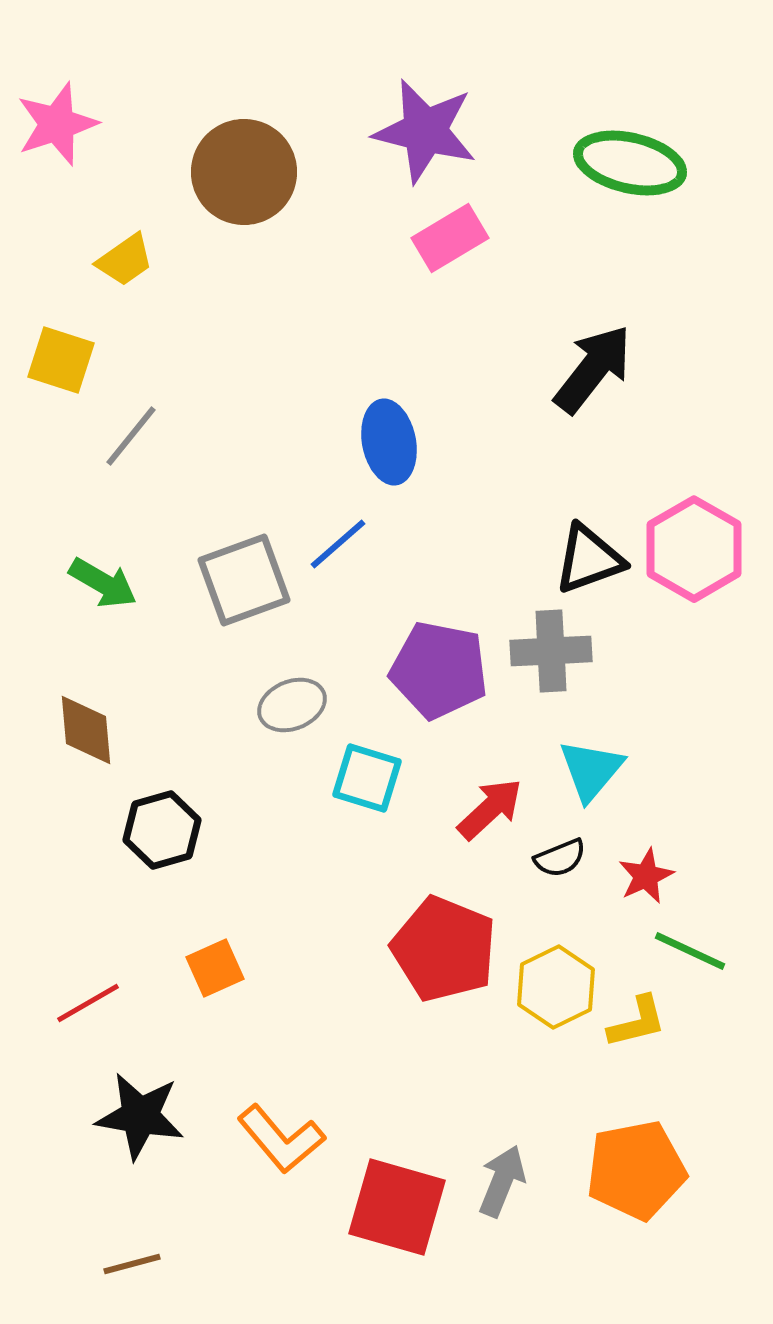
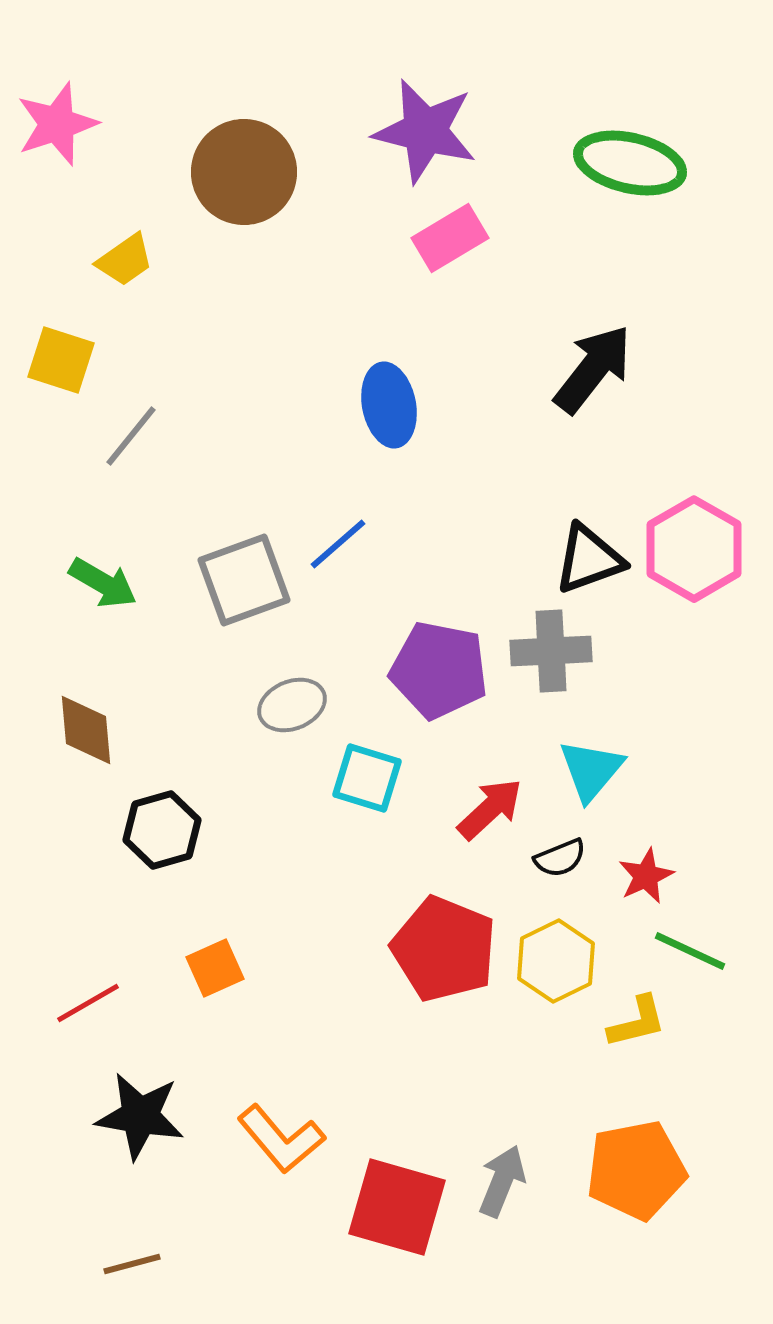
blue ellipse: moved 37 px up
yellow hexagon: moved 26 px up
